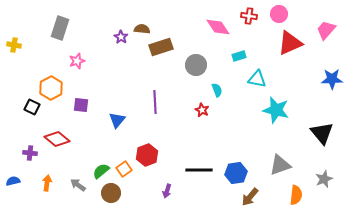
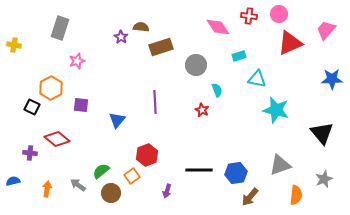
brown semicircle: moved 1 px left, 2 px up
orange square: moved 8 px right, 7 px down
orange arrow: moved 6 px down
